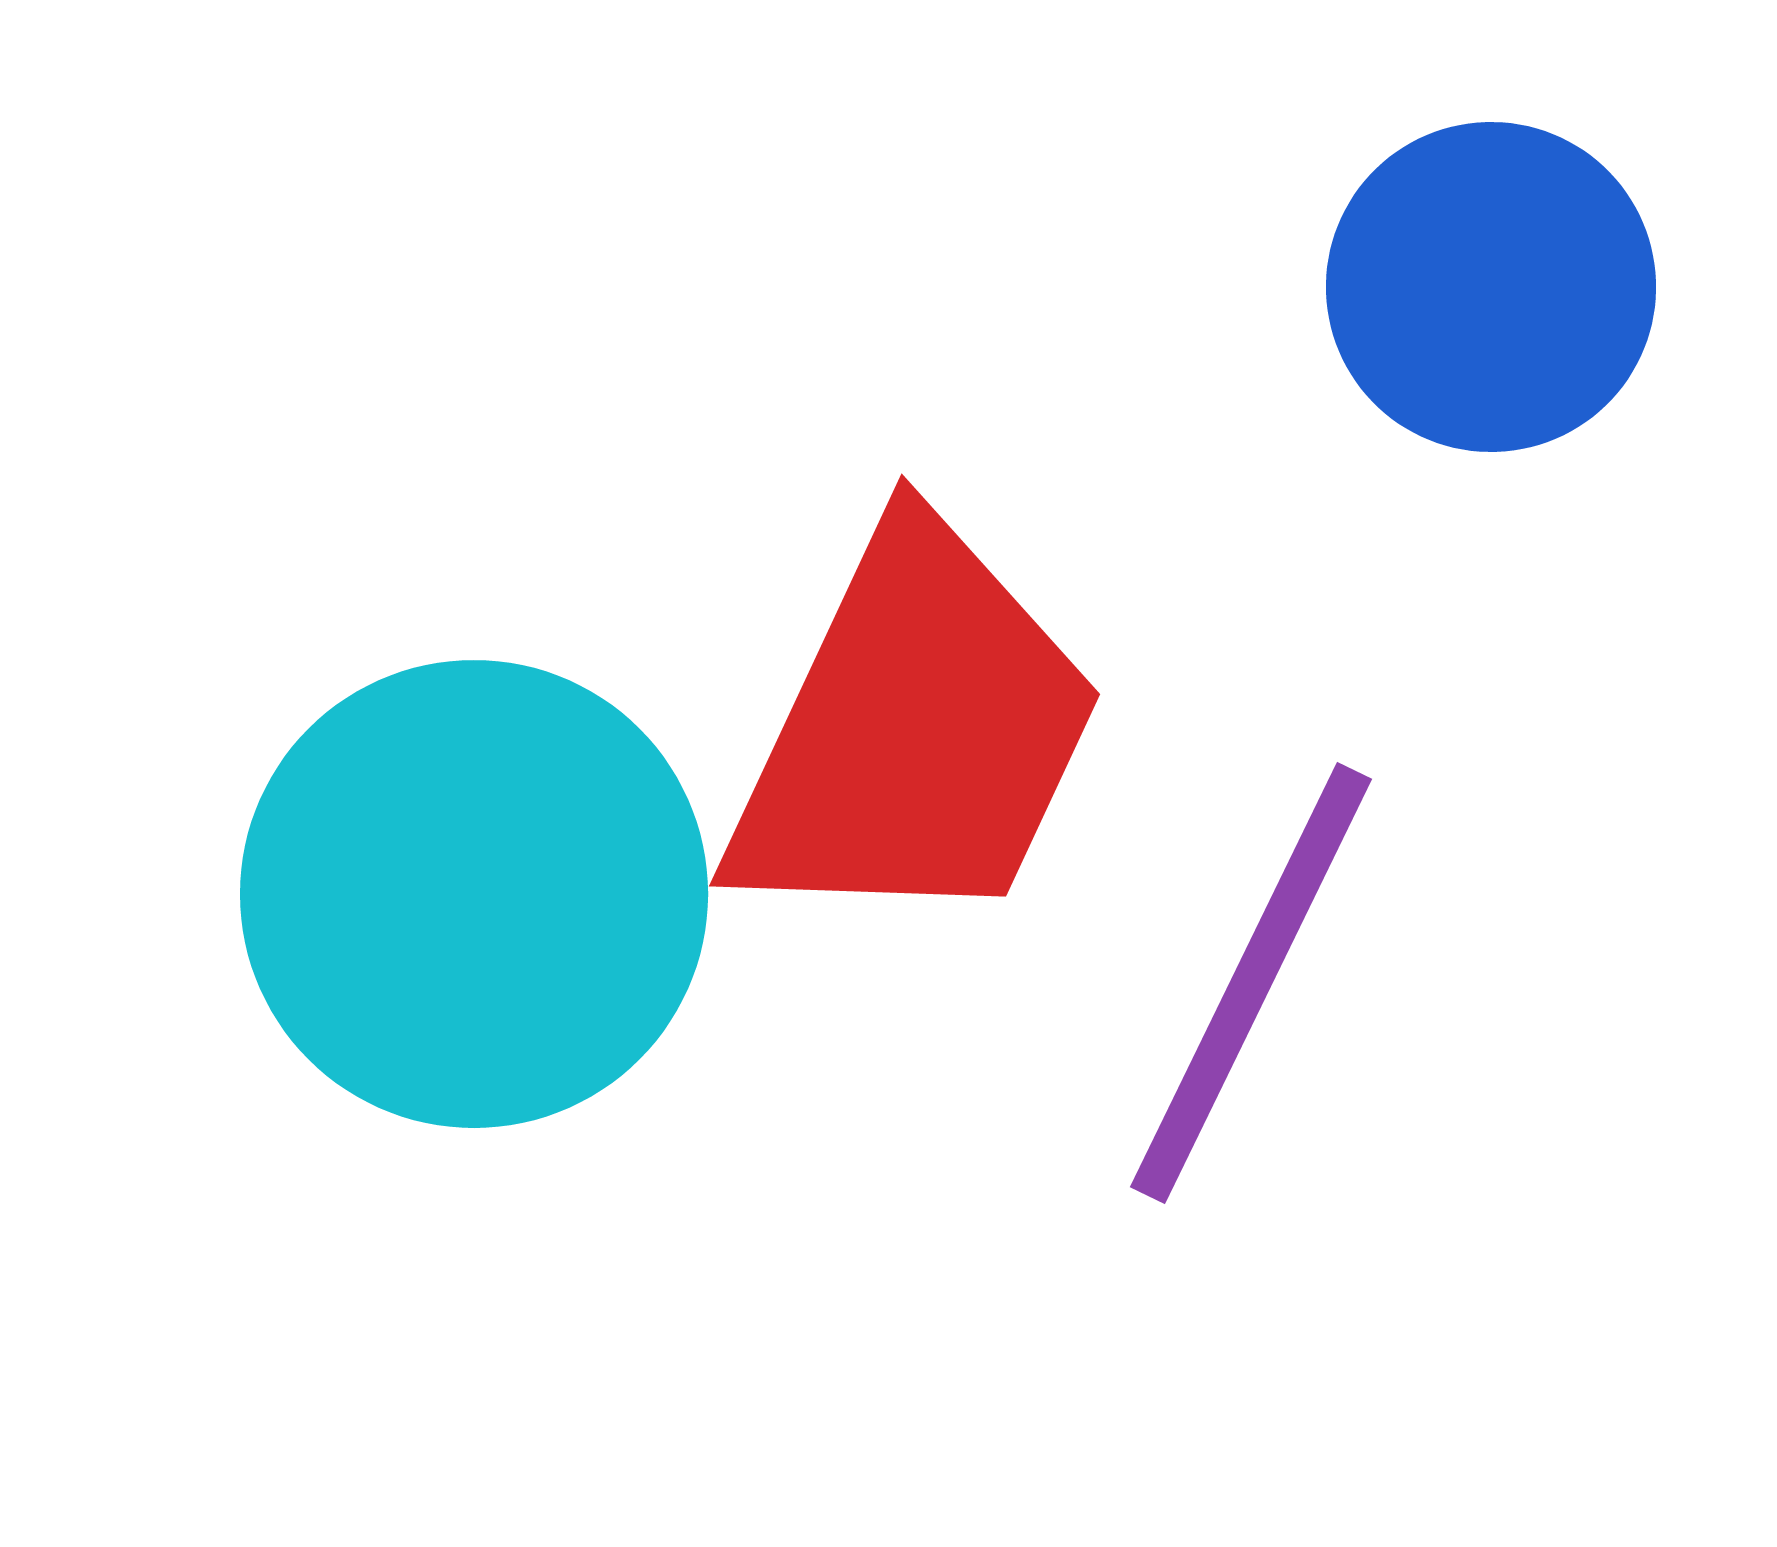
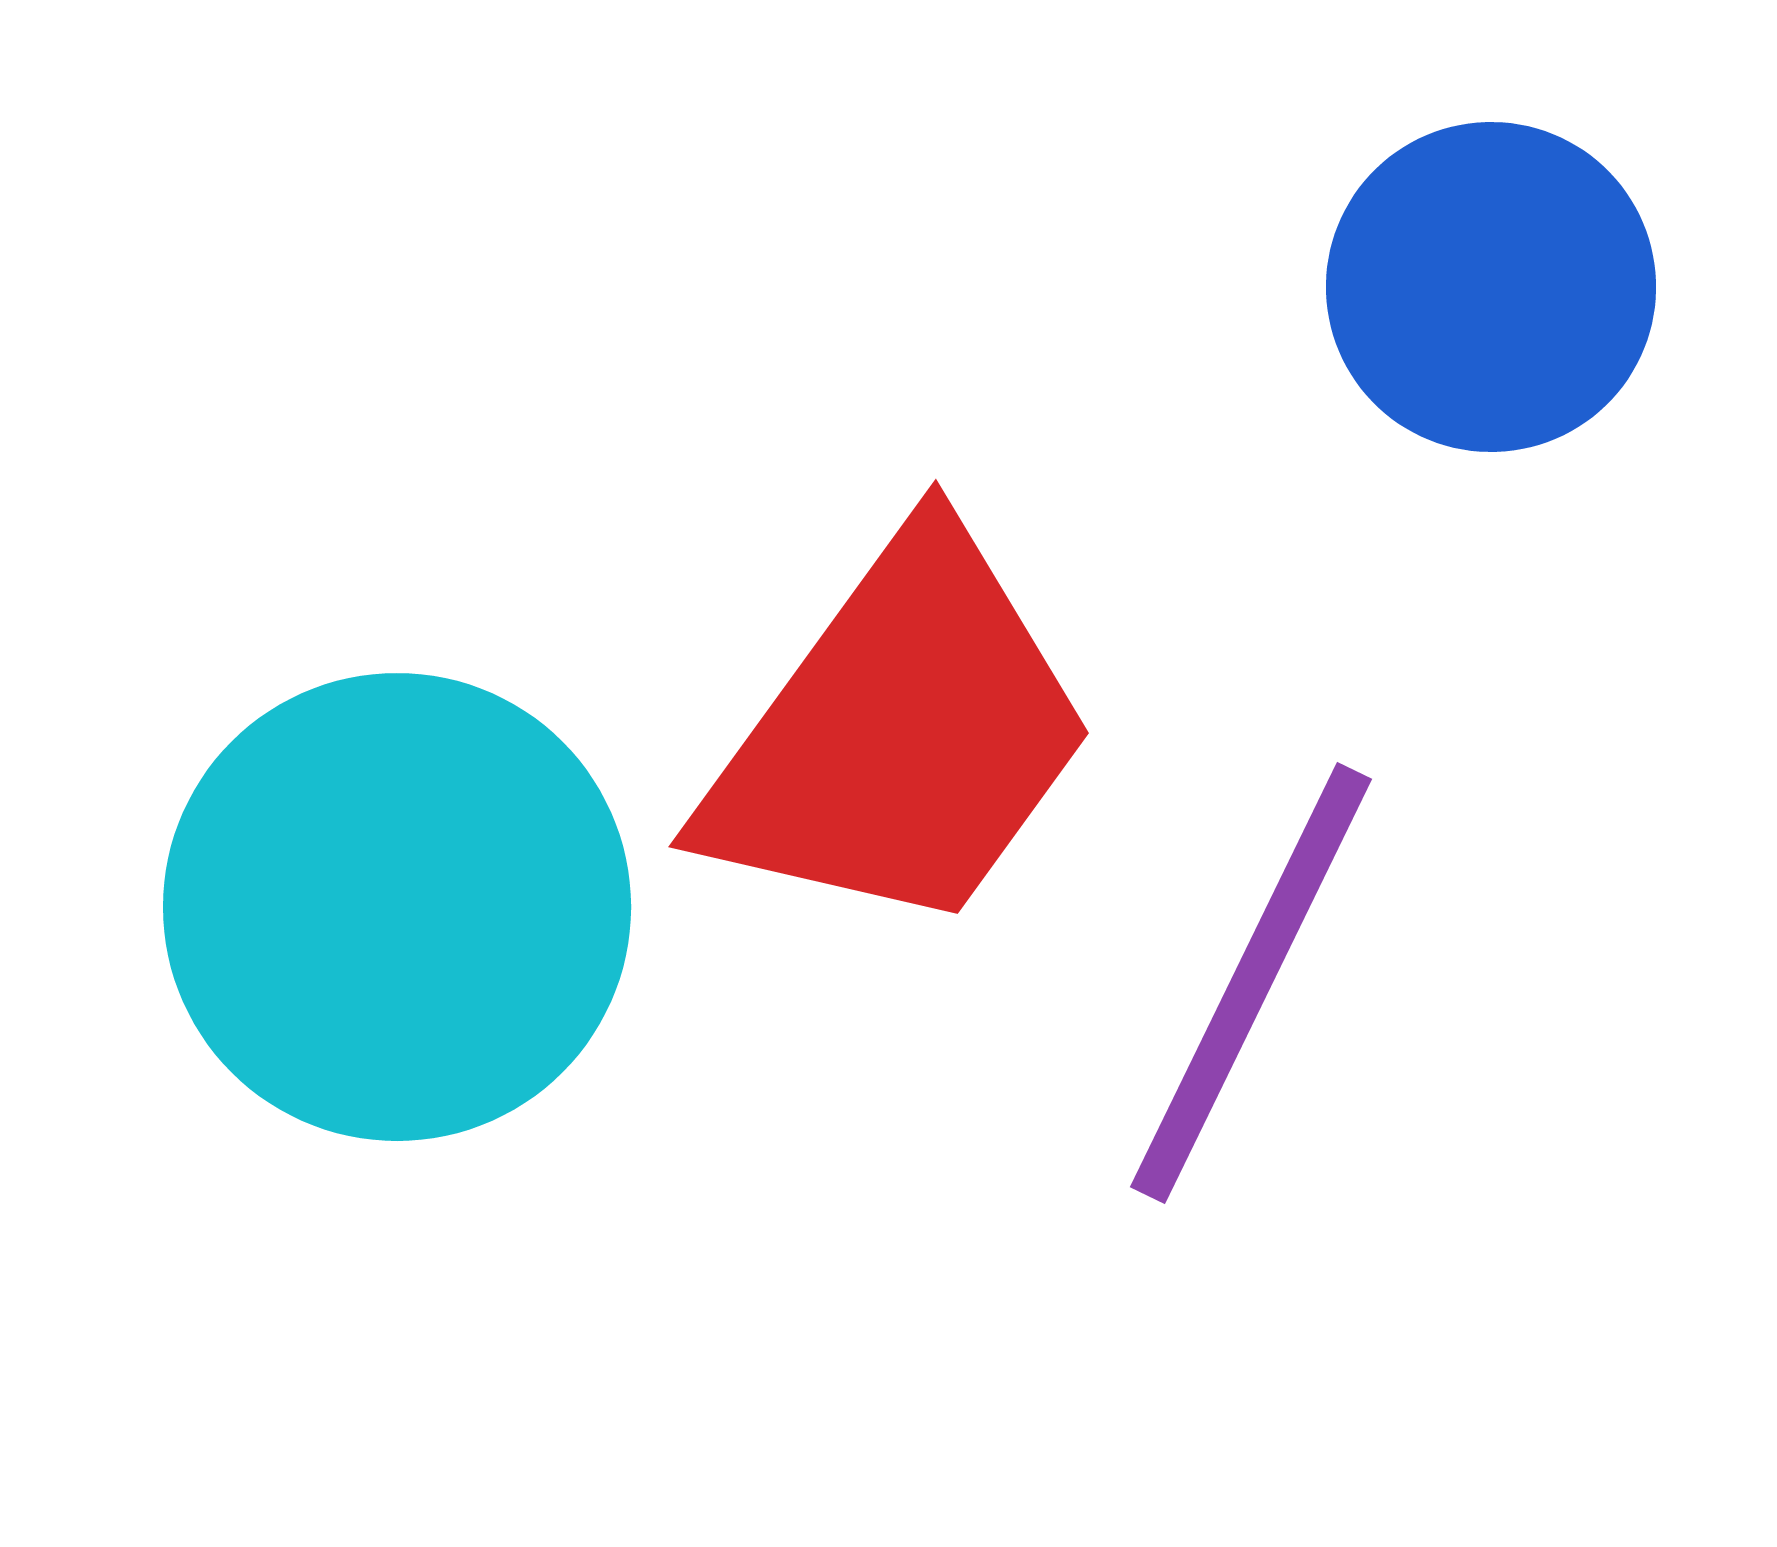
red trapezoid: moved 15 px left, 3 px down; rotated 11 degrees clockwise
cyan circle: moved 77 px left, 13 px down
